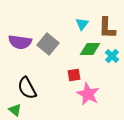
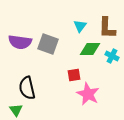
cyan triangle: moved 2 px left, 2 px down
gray square: rotated 20 degrees counterclockwise
cyan cross: rotated 16 degrees counterclockwise
black semicircle: rotated 15 degrees clockwise
green triangle: moved 1 px right; rotated 16 degrees clockwise
